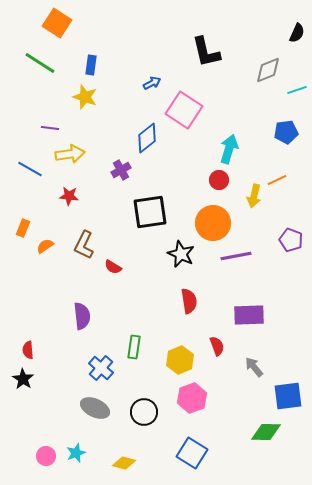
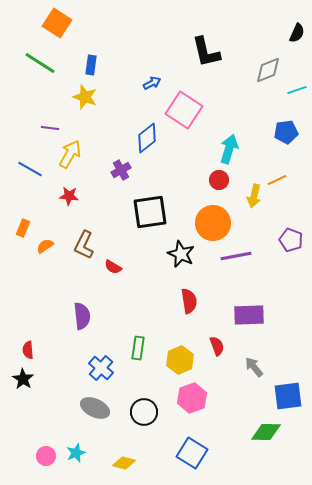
yellow arrow at (70, 154): rotated 52 degrees counterclockwise
green rectangle at (134, 347): moved 4 px right, 1 px down
